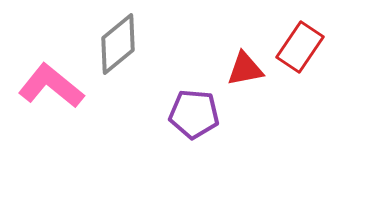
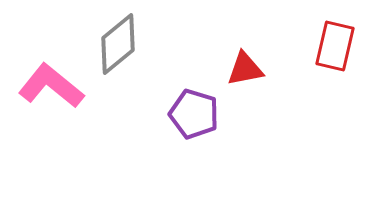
red rectangle: moved 35 px right, 1 px up; rotated 21 degrees counterclockwise
purple pentagon: rotated 12 degrees clockwise
